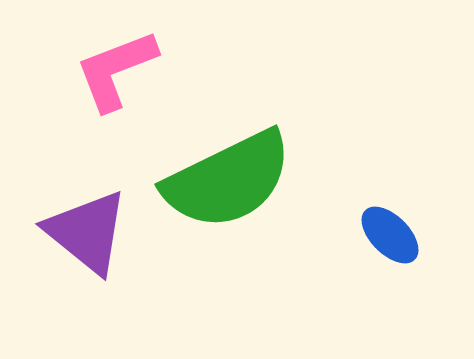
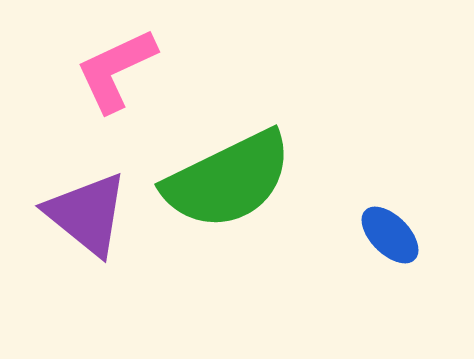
pink L-shape: rotated 4 degrees counterclockwise
purple triangle: moved 18 px up
